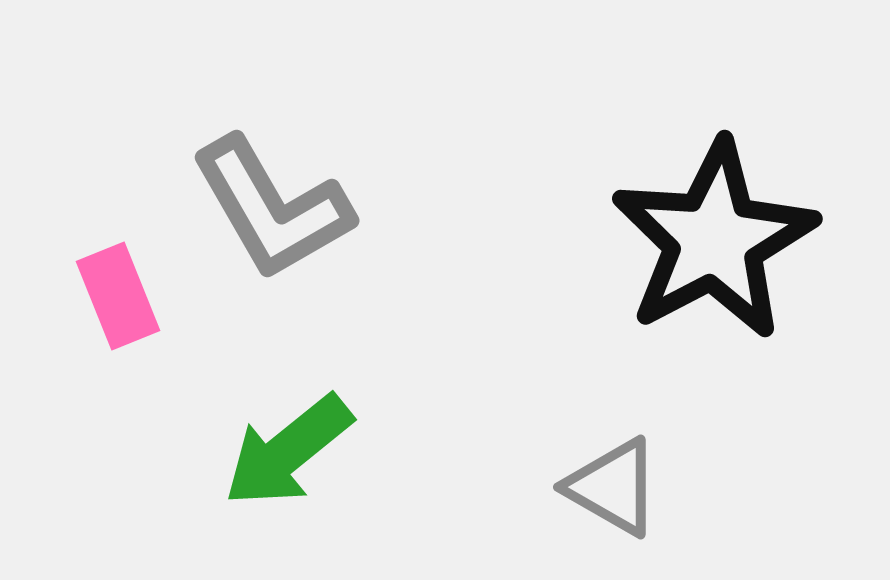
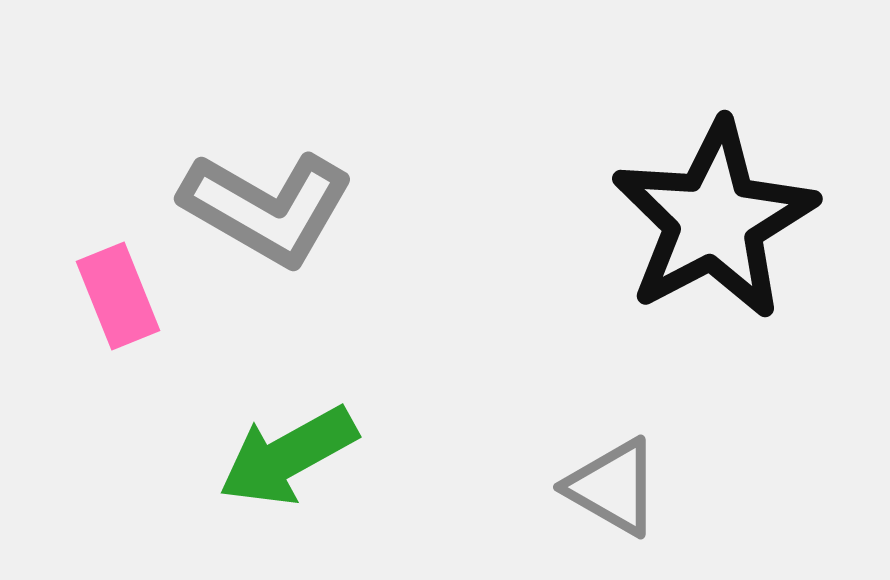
gray L-shape: moved 5 px left; rotated 30 degrees counterclockwise
black star: moved 20 px up
green arrow: moved 5 px down; rotated 10 degrees clockwise
